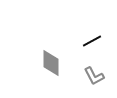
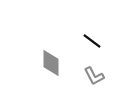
black line: rotated 66 degrees clockwise
